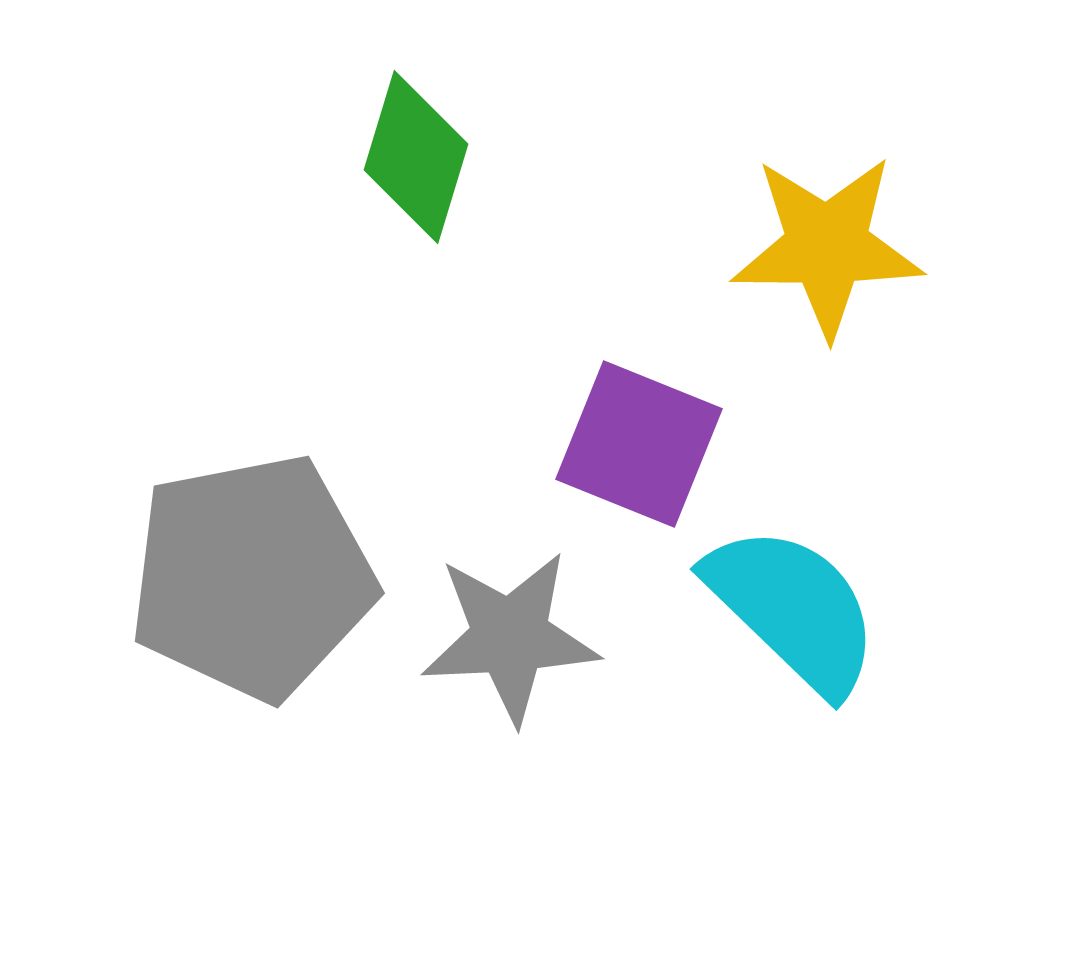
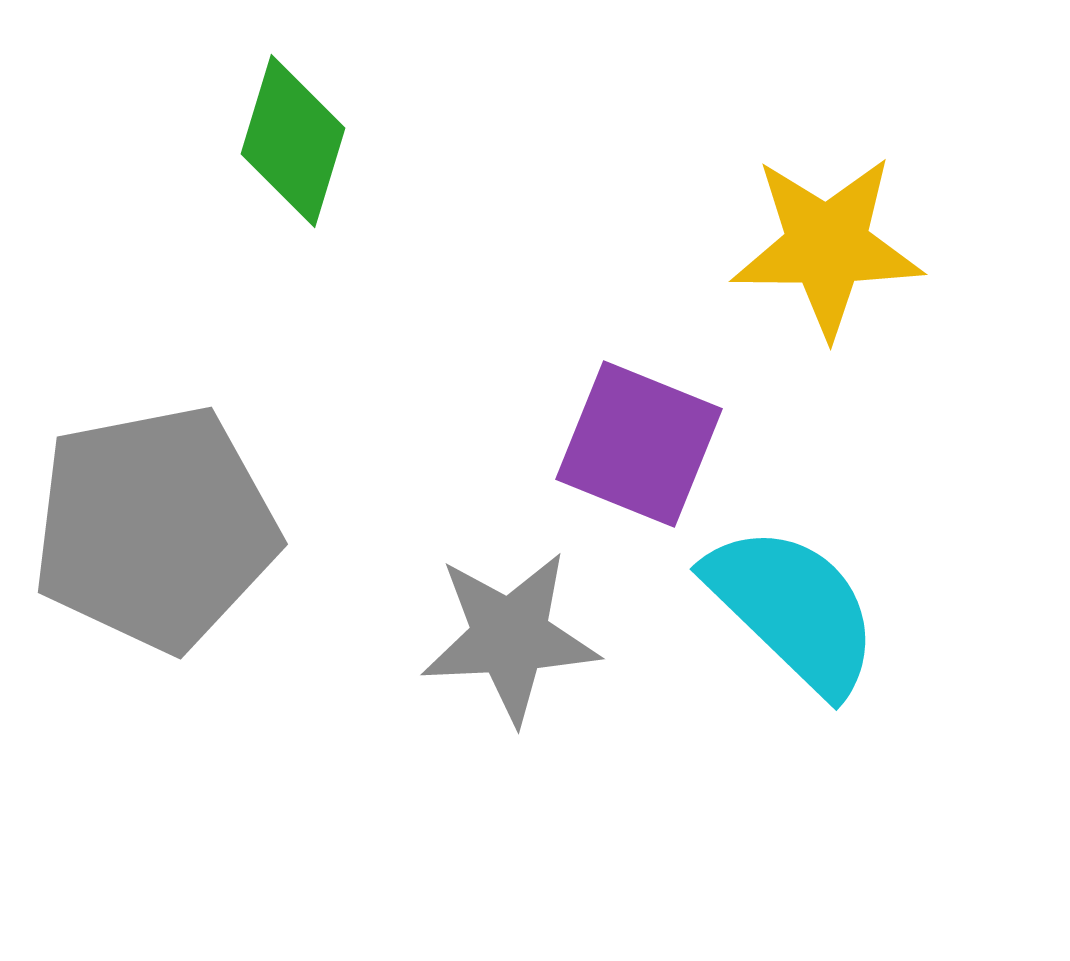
green diamond: moved 123 px left, 16 px up
gray pentagon: moved 97 px left, 49 px up
